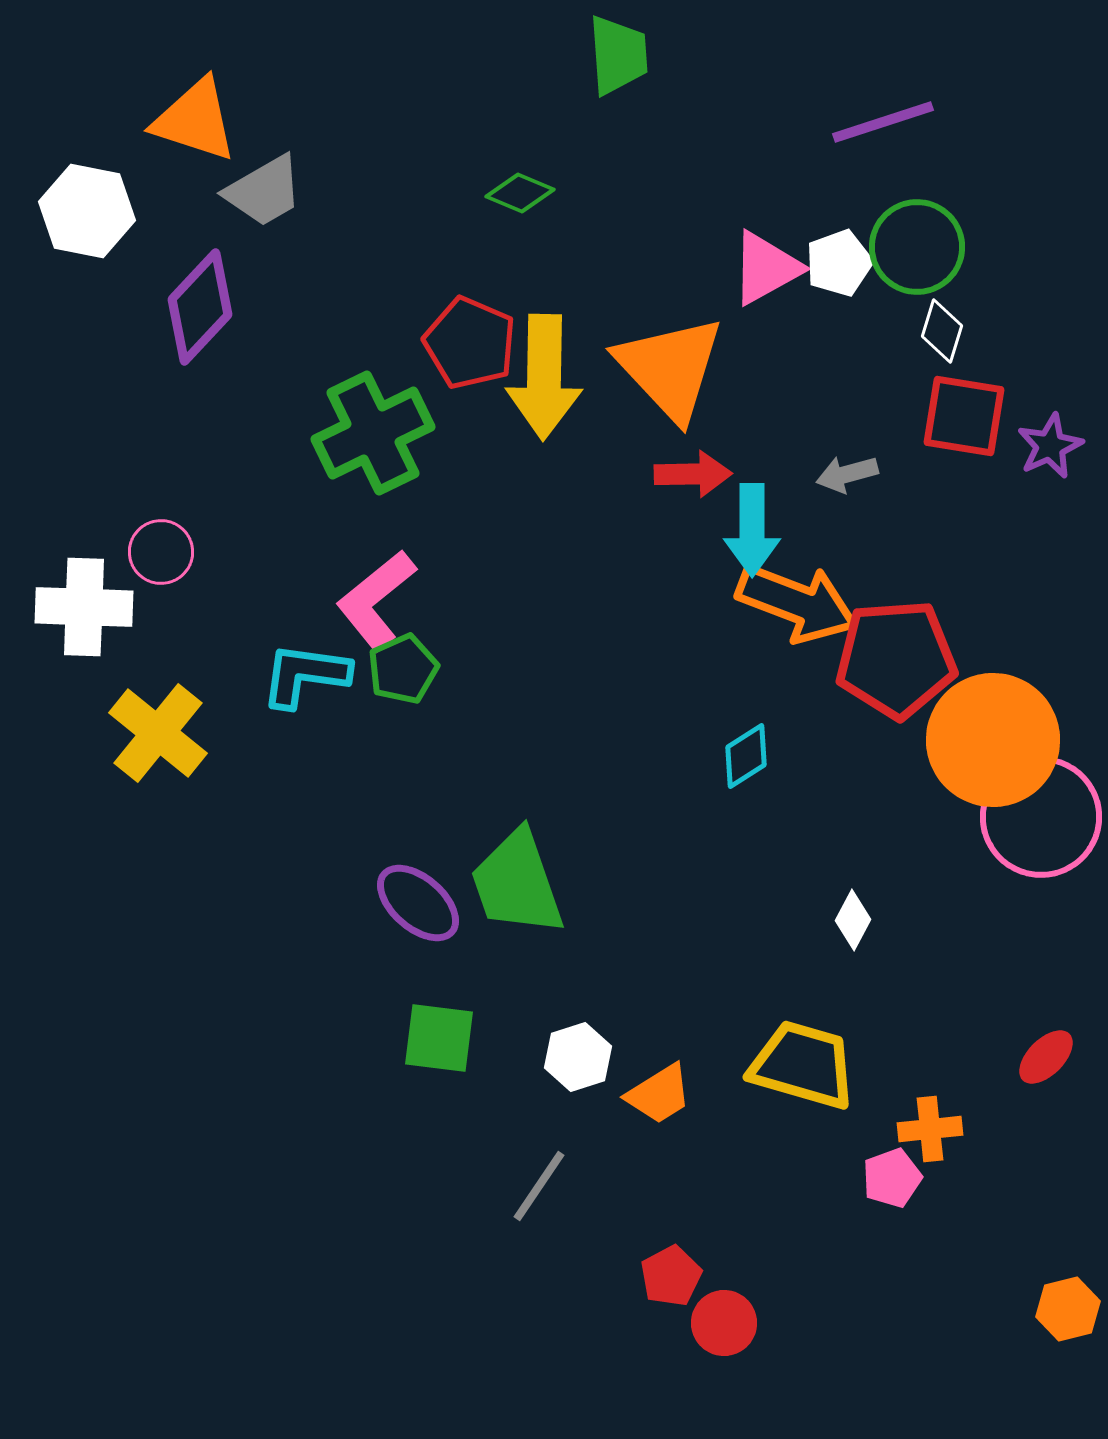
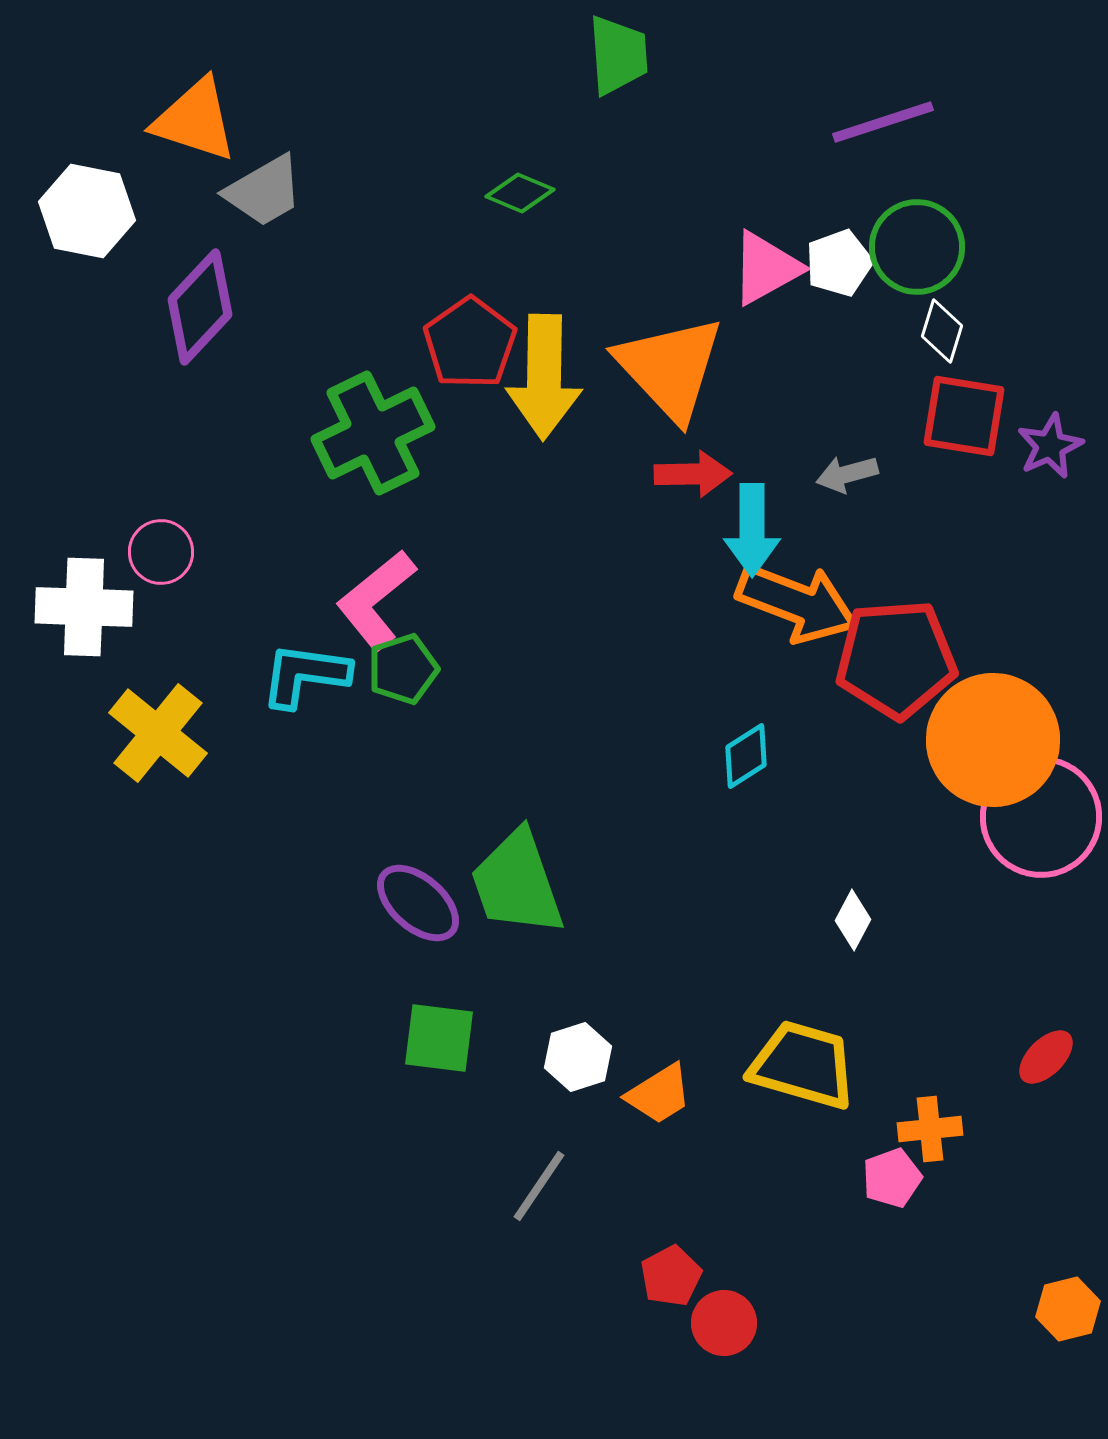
red pentagon at (470, 343): rotated 14 degrees clockwise
green pentagon at (403, 669): rotated 6 degrees clockwise
